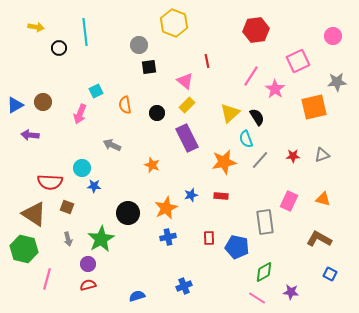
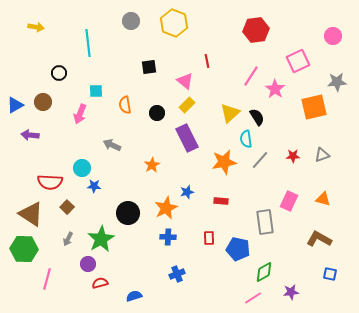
cyan line at (85, 32): moved 3 px right, 11 px down
gray circle at (139, 45): moved 8 px left, 24 px up
black circle at (59, 48): moved 25 px down
cyan square at (96, 91): rotated 24 degrees clockwise
cyan semicircle at (246, 139): rotated 12 degrees clockwise
orange star at (152, 165): rotated 21 degrees clockwise
blue star at (191, 195): moved 4 px left, 3 px up
red rectangle at (221, 196): moved 5 px down
brown square at (67, 207): rotated 24 degrees clockwise
brown triangle at (34, 214): moved 3 px left
blue cross at (168, 237): rotated 14 degrees clockwise
gray arrow at (68, 239): rotated 40 degrees clockwise
blue pentagon at (237, 247): moved 1 px right, 2 px down
green hexagon at (24, 249): rotated 12 degrees counterclockwise
blue square at (330, 274): rotated 16 degrees counterclockwise
red semicircle at (88, 285): moved 12 px right, 2 px up
blue cross at (184, 286): moved 7 px left, 12 px up
purple star at (291, 292): rotated 14 degrees counterclockwise
blue semicircle at (137, 296): moved 3 px left
pink line at (257, 298): moved 4 px left; rotated 66 degrees counterclockwise
